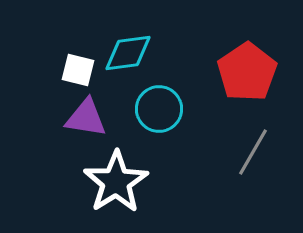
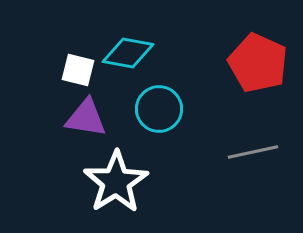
cyan diamond: rotated 18 degrees clockwise
red pentagon: moved 11 px right, 9 px up; rotated 14 degrees counterclockwise
gray line: rotated 48 degrees clockwise
